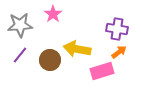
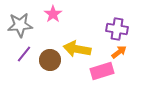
purple line: moved 4 px right, 1 px up
